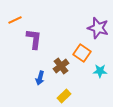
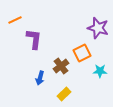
orange square: rotated 30 degrees clockwise
yellow rectangle: moved 2 px up
